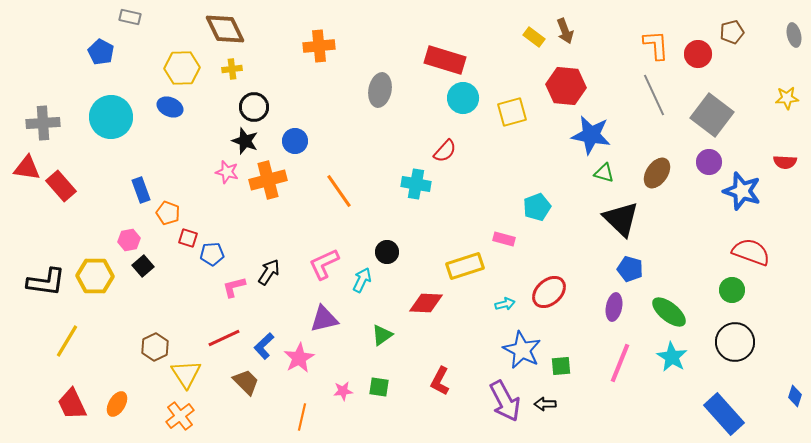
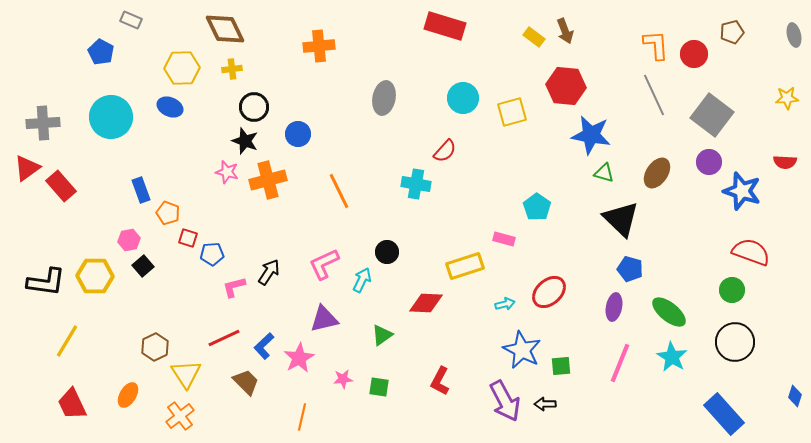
gray rectangle at (130, 17): moved 1 px right, 3 px down; rotated 10 degrees clockwise
red circle at (698, 54): moved 4 px left
red rectangle at (445, 60): moved 34 px up
gray ellipse at (380, 90): moved 4 px right, 8 px down
blue circle at (295, 141): moved 3 px right, 7 px up
red triangle at (27, 168): rotated 44 degrees counterclockwise
orange line at (339, 191): rotated 9 degrees clockwise
cyan pentagon at (537, 207): rotated 16 degrees counterclockwise
pink star at (343, 391): moved 12 px up
orange ellipse at (117, 404): moved 11 px right, 9 px up
